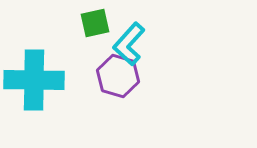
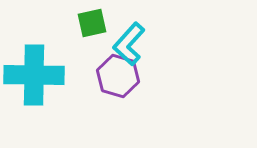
green square: moved 3 px left
cyan cross: moved 5 px up
